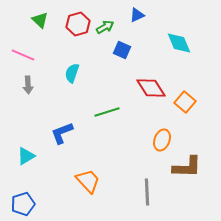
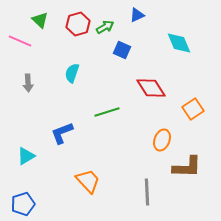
pink line: moved 3 px left, 14 px up
gray arrow: moved 2 px up
orange square: moved 8 px right, 7 px down; rotated 15 degrees clockwise
